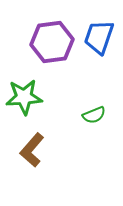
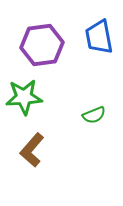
blue trapezoid: rotated 30 degrees counterclockwise
purple hexagon: moved 10 px left, 3 px down
